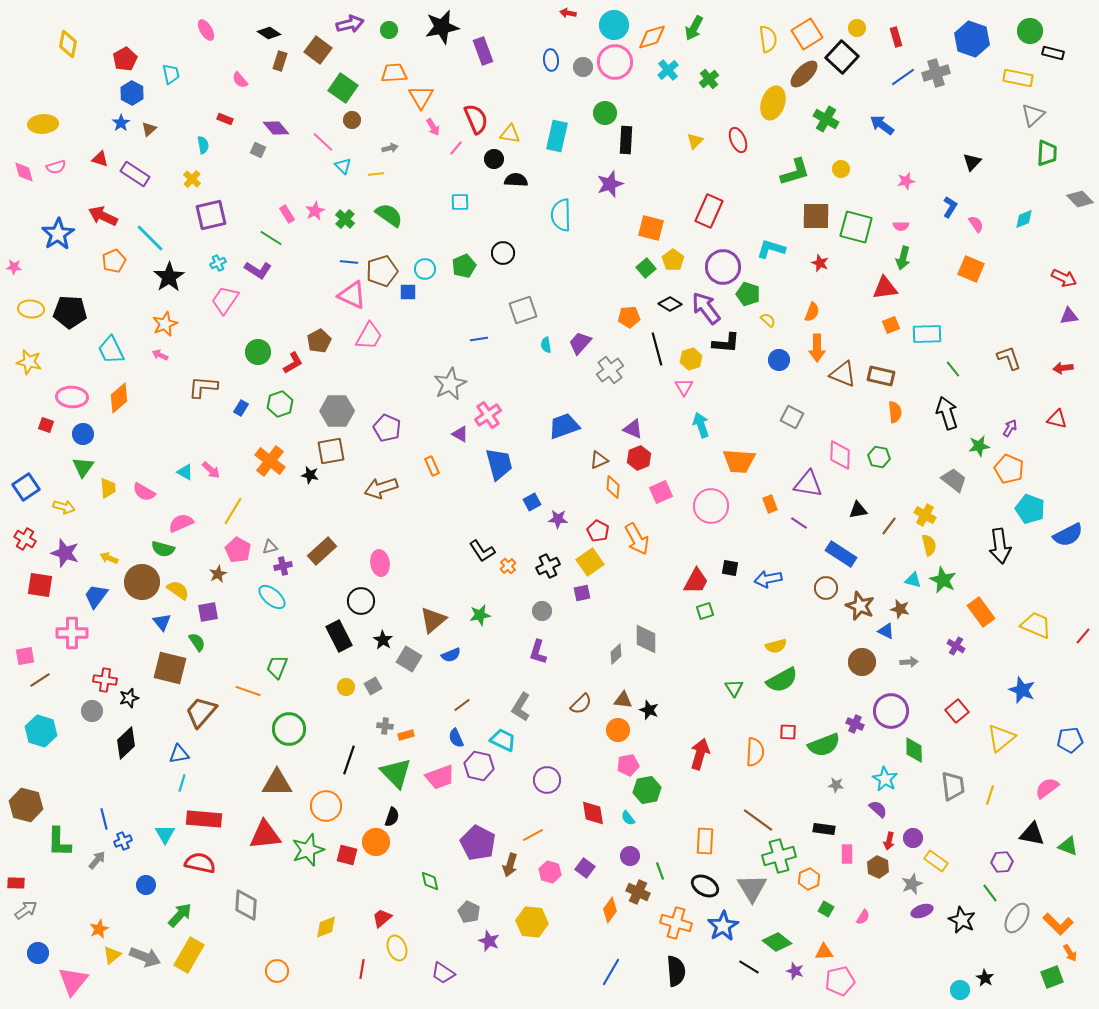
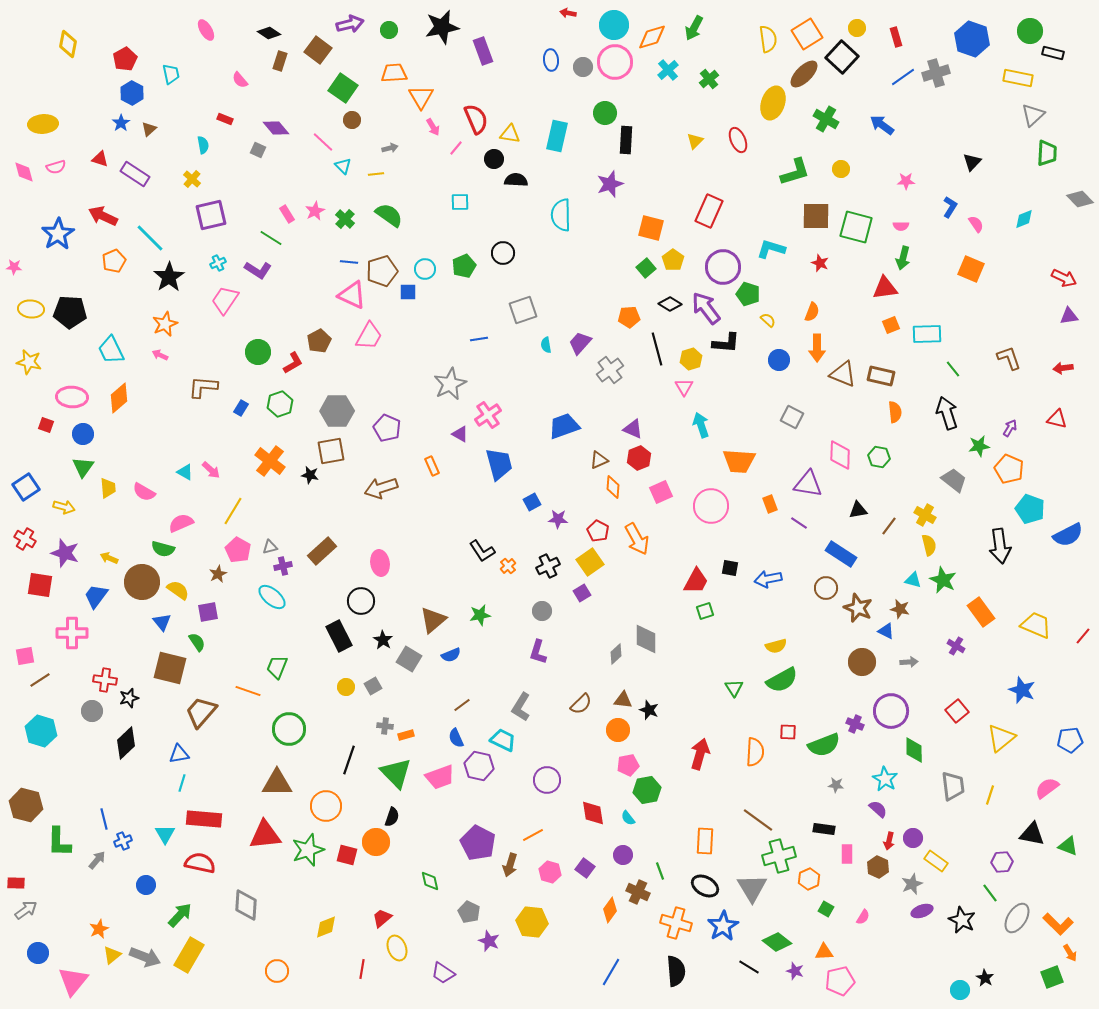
pink star at (906, 181): rotated 12 degrees clockwise
purple square at (582, 593): rotated 18 degrees counterclockwise
brown star at (860, 606): moved 2 px left, 2 px down
purple circle at (630, 856): moved 7 px left, 1 px up
